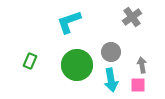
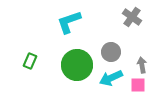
gray cross: rotated 18 degrees counterclockwise
cyan arrow: moved 2 px up; rotated 75 degrees clockwise
